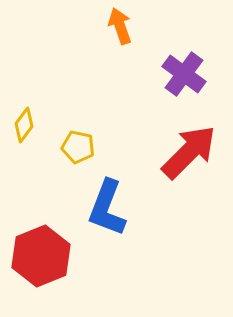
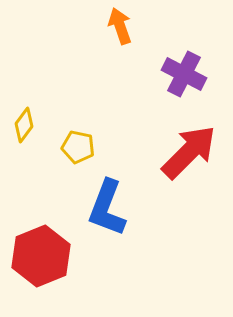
purple cross: rotated 9 degrees counterclockwise
